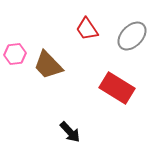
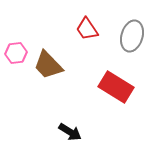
gray ellipse: rotated 28 degrees counterclockwise
pink hexagon: moved 1 px right, 1 px up
red rectangle: moved 1 px left, 1 px up
black arrow: rotated 15 degrees counterclockwise
